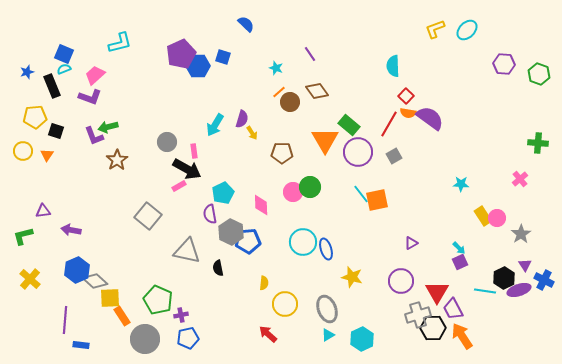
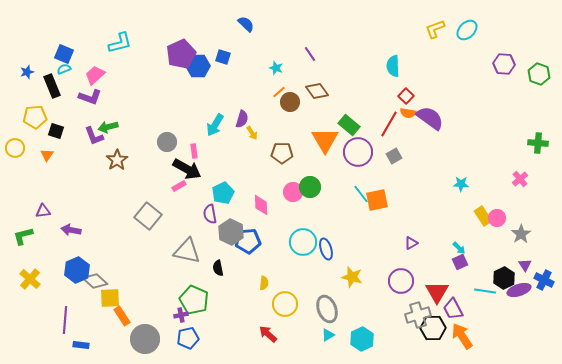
yellow circle at (23, 151): moved 8 px left, 3 px up
green pentagon at (158, 300): moved 36 px right
